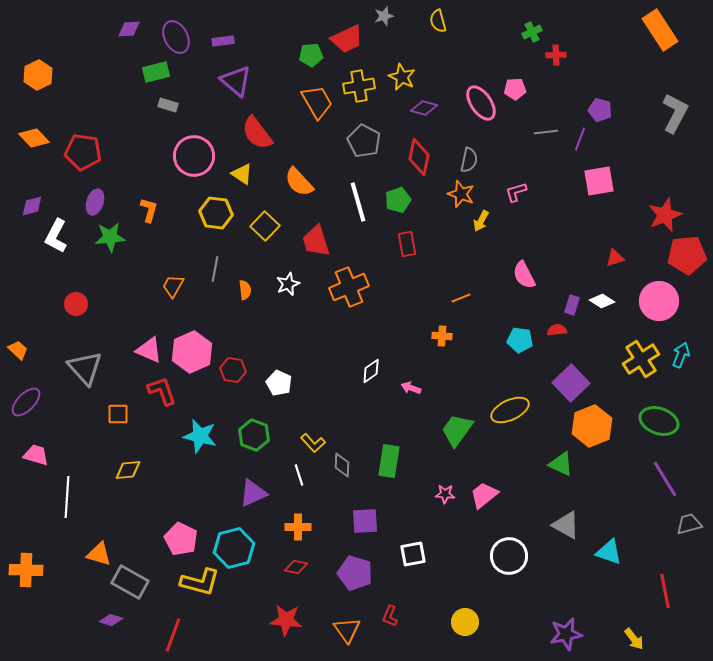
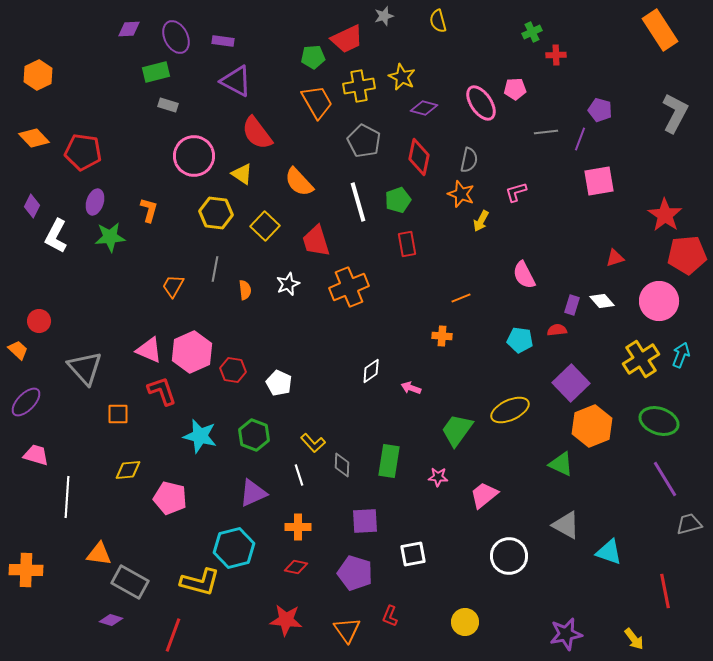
purple rectangle at (223, 41): rotated 15 degrees clockwise
green pentagon at (311, 55): moved 2 px right, 2 px down
purple triangle at (236, 81): rotated 12 degrees counterclockwise
purple diamond at (32, 206): rotated 50 degrees counterclockwise
red star at (665, 215): rotated 16 degrees counterclockwise
white diamond at (602, 301): rotated 15 degrees clockwise
red circle at (76, 304): moved 37 px left, 17 px down
pink star at (445, 494): moved 7 px left, 17 px up
pink pentagon at (181, 539): moved 11 px left, 41 px up; rotated 12 degrees counterclockwise
orange triangle at (99, 554): rotated 8 degrees counterclockwise
